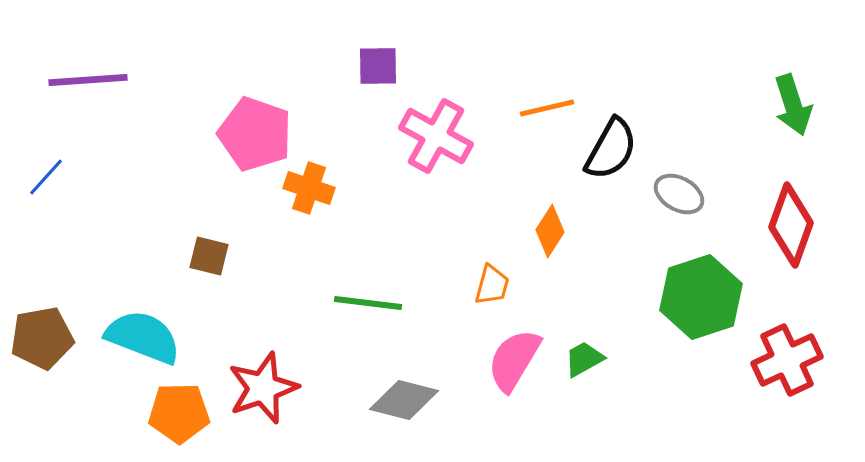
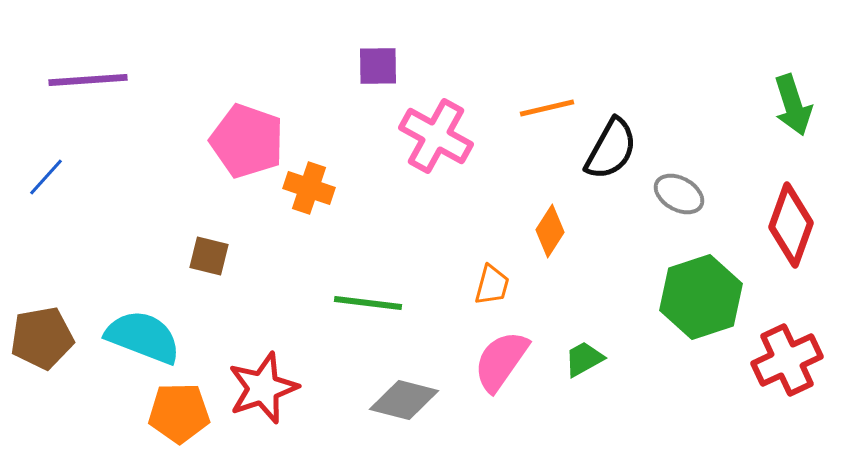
pink pentagon: moved 8 px left, 7 px down
pink semicircle: moved 13 px left, 1 px down; rotated 4 degrees clockwise
